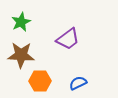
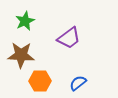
green star: moved 4 px right, 1 px up
purple trapezoid: moved 1 px right, 1 px up
blue semicircle: rotated 12 degrees counterclockwise
